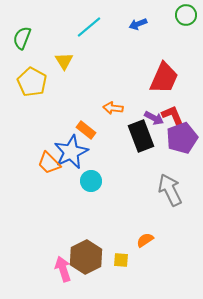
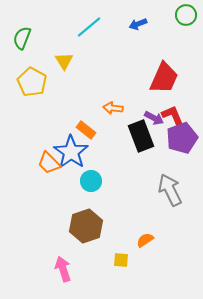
blue star: rotated 12 degrees counterclockwise
brown hexagon: moved 31 px up; rotated 8 degrees clockwise
